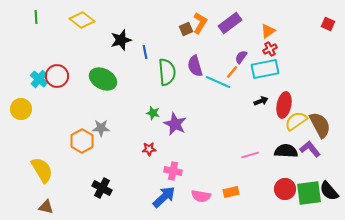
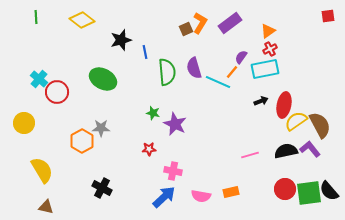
red square at (328, 24): moved 8 px up; rotated 32 degrees counterclockwise
purple semicircle at (195, 66): moved 1 px left, 2 px down
red circle at (57, 76): moved 16 px down
yellow circle at (21, 109): moved 3 px right, 14 px down
black semicircle at (286, 151): rotated 15 degrees counterclockwise
